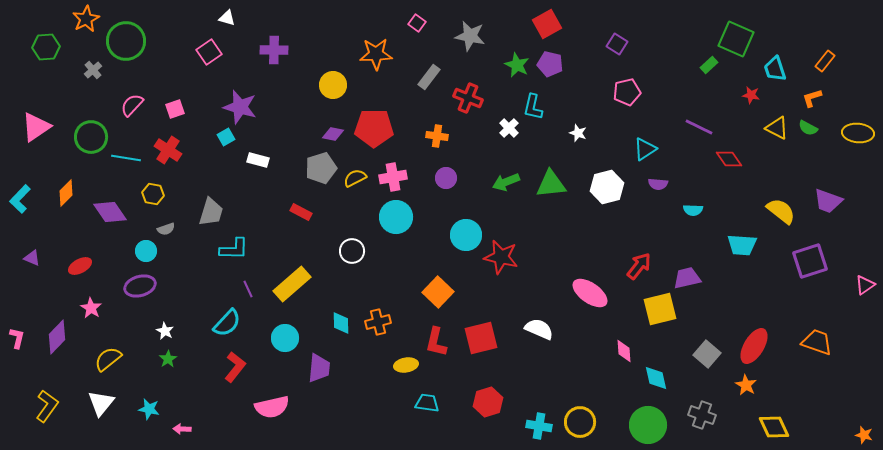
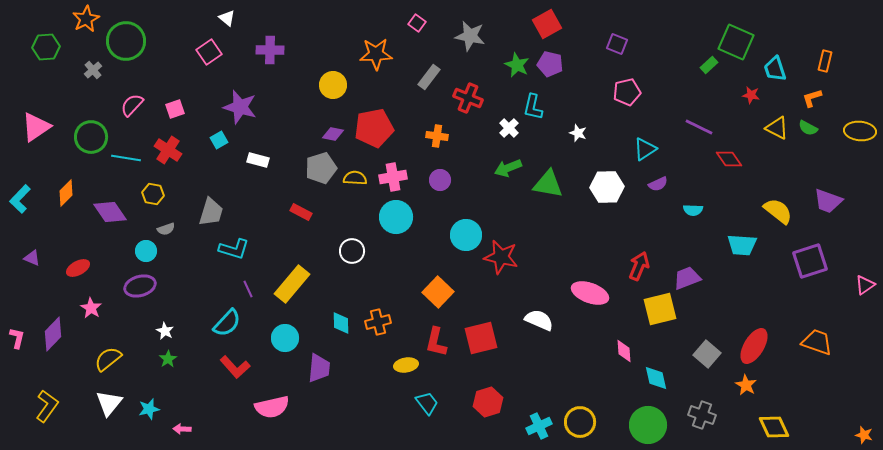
white triangle at (227, 18): rotated 24 degrees clockwise
green square at (736, 39): moved 3 px down
purple square at (617, 44): rotated 10 degrees counterclockwise
purple cross at (274, 50): moved 4 px left
orange rectangle at (825, 61): rotated 25 degrees counterclockwise
red pentagon at (374, 128): rotated 12 degrees counterclockwise
yellow ellipse at (858, 133): moved 2 px right, 2 px up
cyan square at (226, 137): moved 7 px left, 3 px down
yellow semicircle at (355, 178): rotated 30 degrees clockwise
purple circle at (446, 178): moved 6 px left, 2 px down
green arrow at (506, 182): moved 2 px right, 14 px up
green triangle at (551, 184): moved 3 px left; rotated 16 degrees clockwise
purple semicircle at (658, 184): rotated 30 degrees counterclockwise
white hexagon at (607, 187): rotated 12 degrees clockwise
yellow semicircle at (781, 211): moved 3 px left
cyan L-shape at (234, 249): rotated 16 degrees clockwise
red ellipse at (80, 266): moved 2 px left, 2 px down
red arrow at (639, 266): rotated 16 degrees counterclockwise
purple trapezoid at (687, 278): rotated 8 degrees counterclockwise
yellow rectangle at (292, 284): rotated 9 degrees counterclockwise
pink ellipse at (590, 293): rotated 15 degrees counterclockwise
white semicircle at (539, 329): moved 9 px up
purple diamond at (57, 337): moved 4 px left, 3 px up
red L-shape at (235, 367): rotated 100 degrees clockwise
white triangle at (101, 403): moved 8 px right
cyan trapezoid at (427, 403): rotated 45 degrees clockwise
cyan star at (149, 409): rotated 25 degrees counterclockwise
cyan cross at (539, 426): rotated 35 degrees counterclockwise
